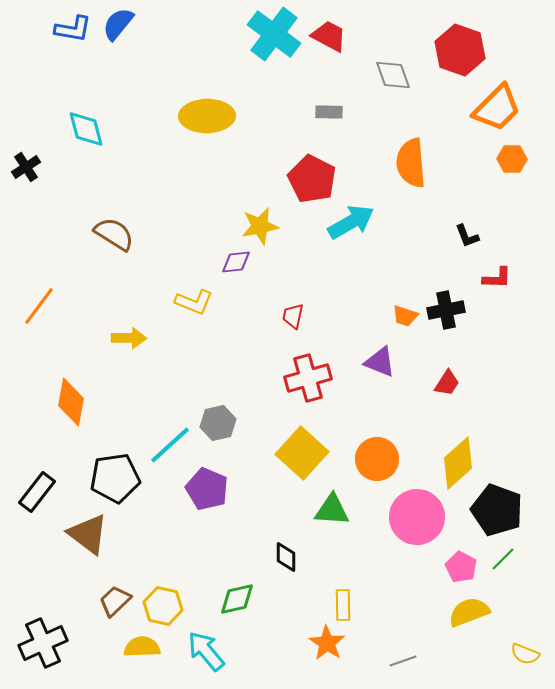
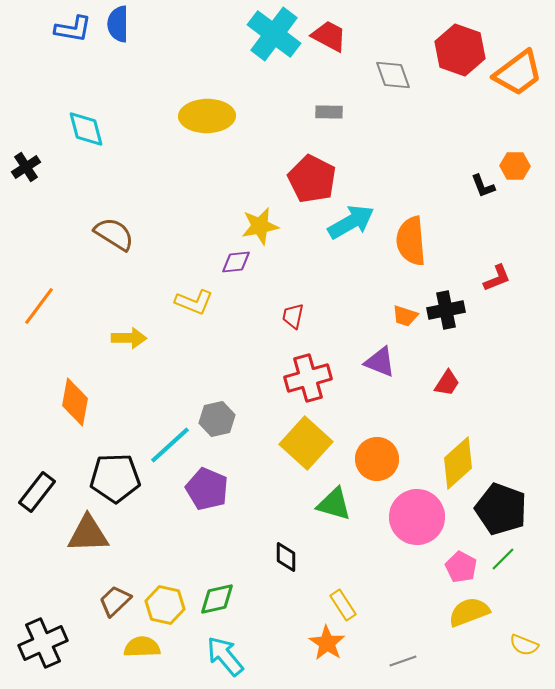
blue semicircle at (118, 24): rotated 39 degrees counterclockwise
orange trapezoid at (497, 108): moved 21 px right, 35 px up; rotated 8 degrees clockwise
orange hexagon at (512, 159): moved 3 px right, 7 px down
orange semicircle at (411, 163): moved 78 px down
black L-shape at (467, 236): moved 16 px right, 50 px up
red L-shape at (497, 278): rotated 24 degrees counterclockwise
orange diamond at (71, 402): moved 4 px right
gray hexagon at (218, 423): moved 1 px left, 4 px up
yellow square at (302, 453): moved 4 px right, 10 px up
black pentagon at (115, 478): rotated 6 degrees clockwise
green triangle at (332, 510): moved 2 px right, 6 px up; rotated 12 degrees clockwise
black pentagon at (497, 510): moved 4 px right, 1 px up
brown triangle at (88, 534): rotated 39 degrees counterclockwise
green diamond at (237, 599): moved 20 px left
yellow rectangle at (343, 605): rotated 32 degrees counterclockwise
yellow hexagon at (163, 606): moved 2 px right, 1 px up
cyan arrow at (206, 651): moved 19 px right, 5 px down
yellow semicircle at (525, 654): moved 1 px left, 9 px up
